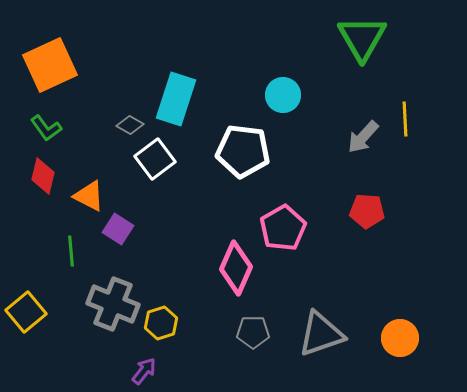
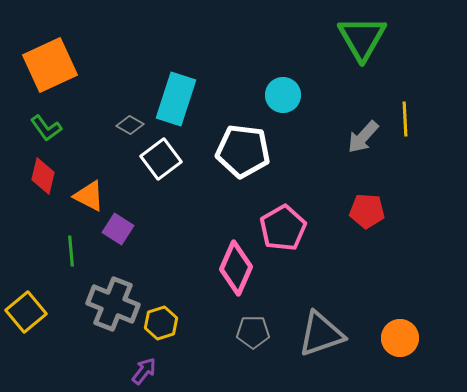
white square: moved 6 px right
